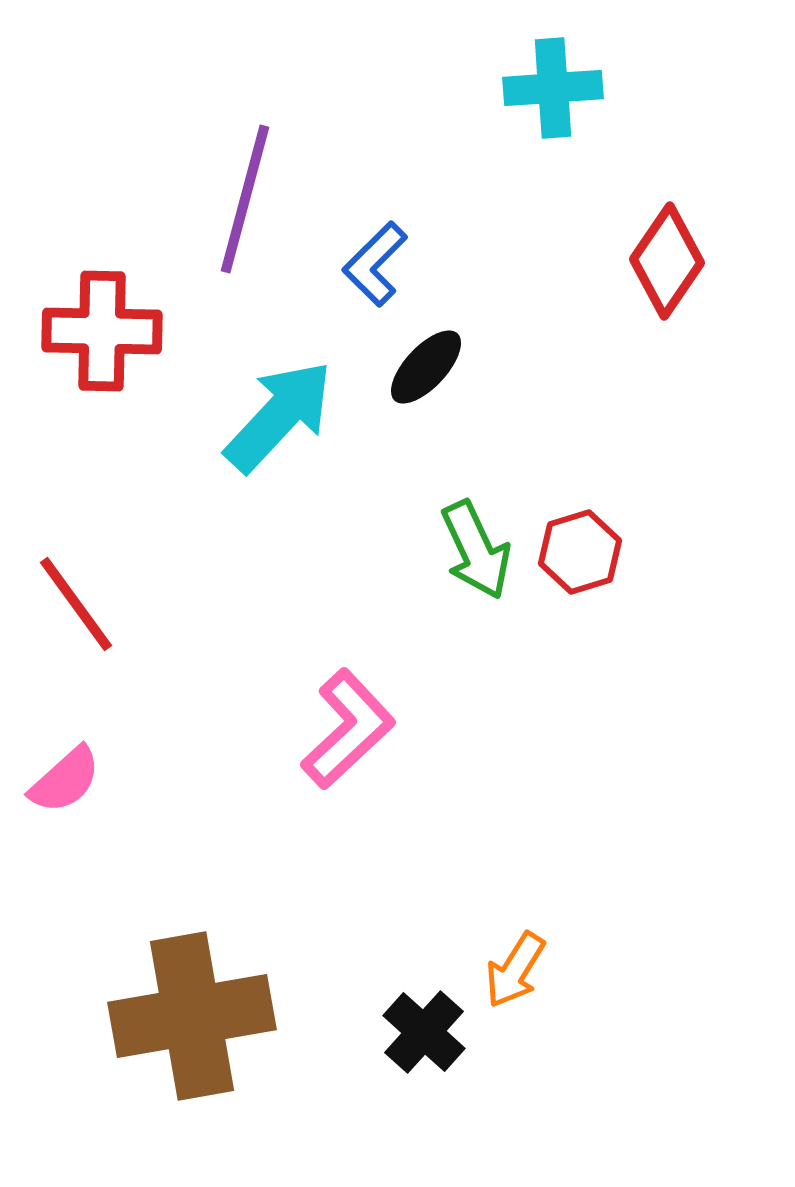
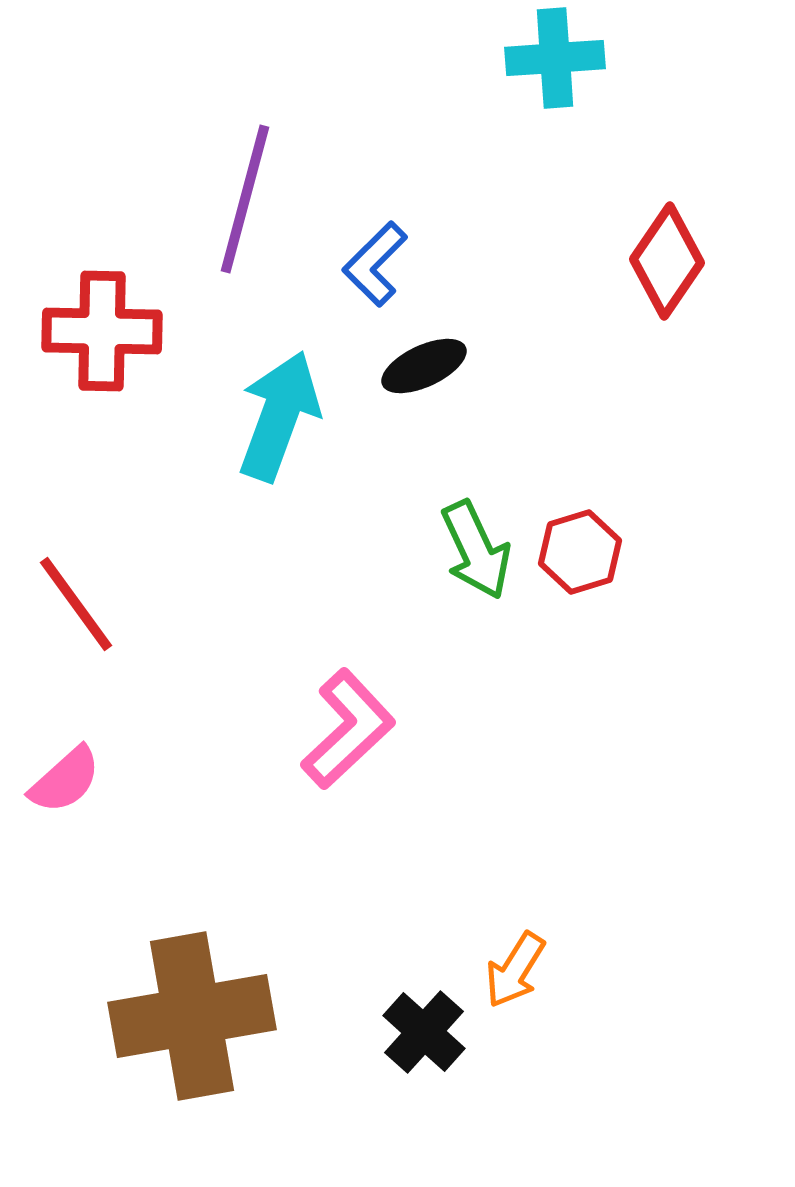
cyan cross: moved 2 px right, 30 px up
black ellipse: moved 2 px left, 1 px up; rotated 22 degrees clockwise
cyan arrow: rotated 23 degrees counterclockwise
